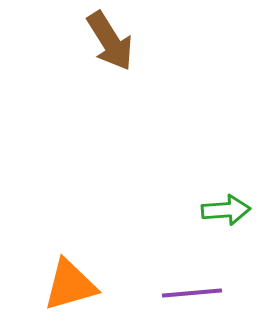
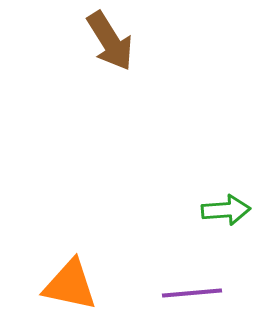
orange triangle: rotated 28 degrees clockwise
